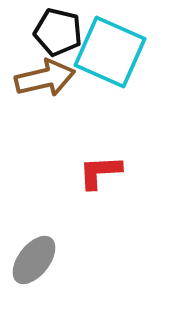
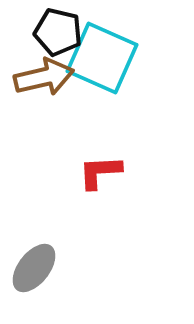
cyan square: moved 8 px left, 6 px down
brown arrow: moved 1 px left, 1 px up
gray ellipse: moved 8 px down
